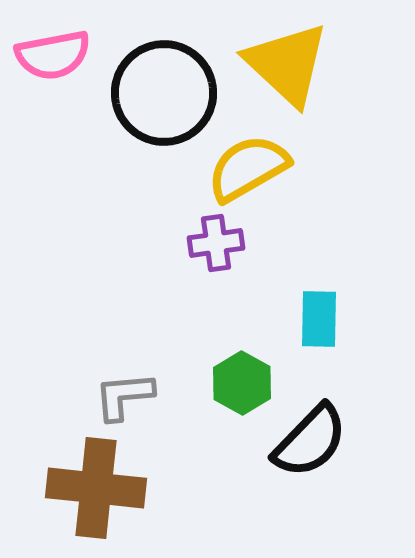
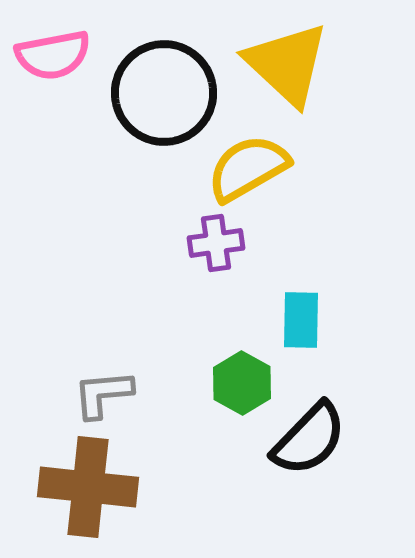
cyan rectangle: moved 18 px left, 1 px down
gray L-shape: moved 21 px left, 2 px up
black semicircle: moved 1 px left, 2 px up
brown cross: moved 8 px left, 1 px up
